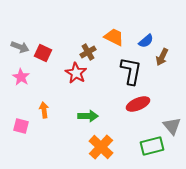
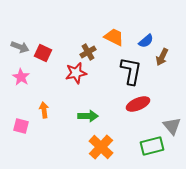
red star: rotated 30 degrees clockwise
